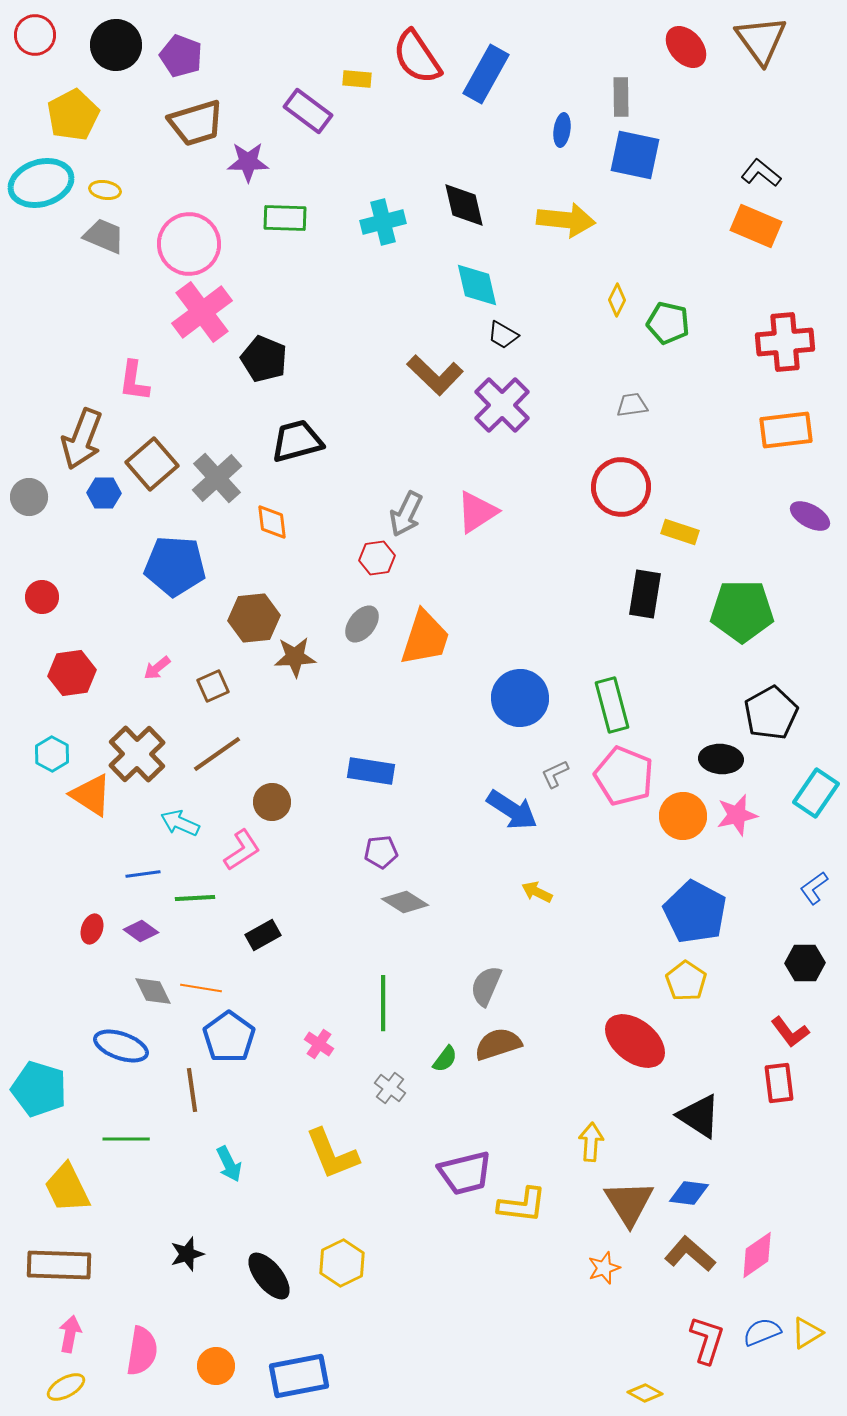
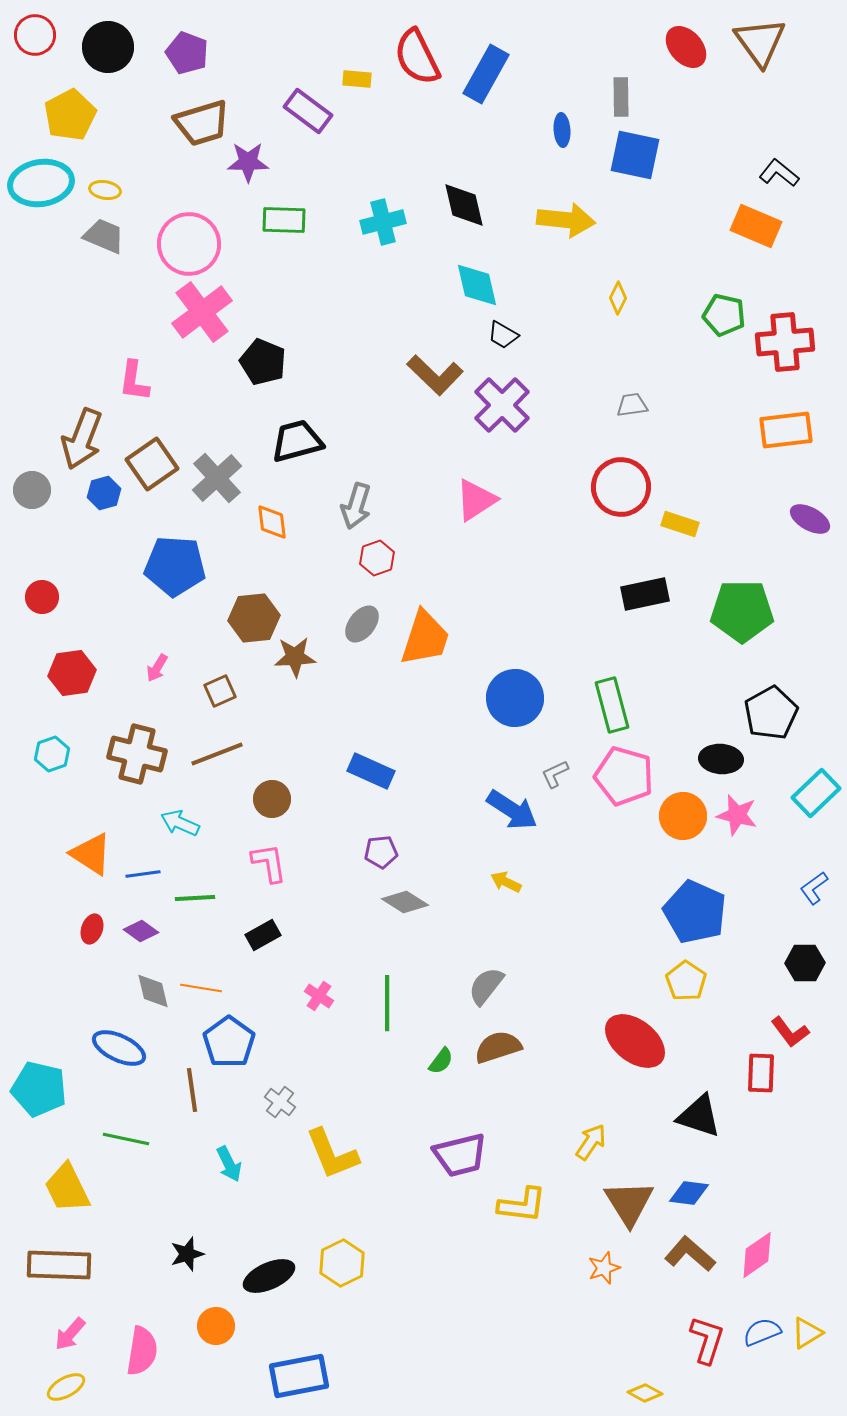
brown triangle at (761, 40): moved 1 px left, 2 px down
black circle at (116, 45): moved 8 px left, 2 px down
purple pentagon at (181, 56): moved 6 px right, 3 px up
red semicircle at (417, 57): rotated 8 degrees clockwise
yellow pentagon at (73, 115): moved 3 px left
brown trapezoid at (196, 123): moved 6 px right
blue ellipse at (562, 130): rotated 12 degrees counterclockwise
black L-shape at (761, 173): moved 18 px right
cyan ellipse at (41, 183): rotated 8 degrees clockwise
green rectangle at (285, 218): moved 1 px left, 2 px down
yellow diamond at (617, 300): moved 1 px right, 2 px up
green pentagon at (668, 323): moved 56 px right, 8 px up
black pentagon at (264, 359): moved 1 px left, 3 px down
brown square at (152, 464): rotated 6 degrees clockwise
blue hexagon at (104, 493): rotated 16 degrees counterclockwise
gray circle at (29, 497): moved 3 px right, 7 px up
pink triangle at (477, 512): moved 1 px left, 12 px up
gray arrow at (406, 514): moved 50 px left, 8 px up; rotated 9 degrees counterclockwise
purple ellipse at (810, 516): moved 3 px down
yellow rectangle at (680, 532): moved 8 px up
red hexagon at (377, 558): rotated 12 degrees counterclockwise
black rectangle at (645, 594): rotated 69 degrees clockwise
pink arrow at (157, 668): rotated 20 degrees counterclockwise
brown square at (213, 686): moved 7 px right, 5 px down
blue circle at (520, 698): moved 5 px left
cyan hexagon at (52, 754): rotated 12 degrees clockwise
brown cross at (137, 754): rotated 32 degrees counterclockwise
brown line at (217, 754): rotated 14 degrees clockwise
blue rectangle at (371, 771): rotated 15 degrees clockwise
pink pentagon at (624, 776): rotated 6 degrees counterclockwise
cyan rectangle at (816, 793): rotated 12 degrees clockwise
orange triangle at (91, 795): moved 59 px down
brown circle at (272, 802): moved 3 px up
pink star at (737, 815): rotated 27 degrees clockwise
pink L-shape at (242, 850): moved 27 px right, 13 px down; rotated 66 degrees counterclockwise
yellow arrow at (537, 892): moved 31 px left, 10 px up
blue pentagon at (695, 912): rotated 4 degrees counterclockwise
gray semicircle at (486, 986): rotated 15 degrees clockwise
gray diamond at (153, 991): rotated 12 degrees clockwise
green line at (383, 1003): moved 4 px right
blue pentagon at (229, 1037): moved 5 px down
pink cross at (319, 1044): moved 48 px up
brown semicircle at (498, 1044): moved 3 px down
blue ellipse at (121, 1046): moved 2 px left, 2 px down; rotated 6 degrees clockwise
green semicircle at (445, 1059): moved 4 px left, 2 px down
red rectangle at (779, 1083): moved 18 px left, 10 px up; rotated 9 degrees clockwise
gray cross at (390, 1088): moved 110 px left, 14 px down
cyan pentagon at (39, 1089): rotated 4 degrees counterclockwise
black triangle at (699, 1116): rotated 15 degrees counterclockwise
green line at (126, 1139): rotated 12 degrees clockwise
yellow arrow at (591, 1142): rotated 30 degrees clockwise
purple trapezoid at (465, 1173): moved 5 px left, 18 px up
black ellipse at (269, 1276): rotated 75 degrees counterclockwise
pink arrow at (70, 1334): rotated 150 degrees counterclockwise
orange circle at (216, 1366): moved 40 px up
